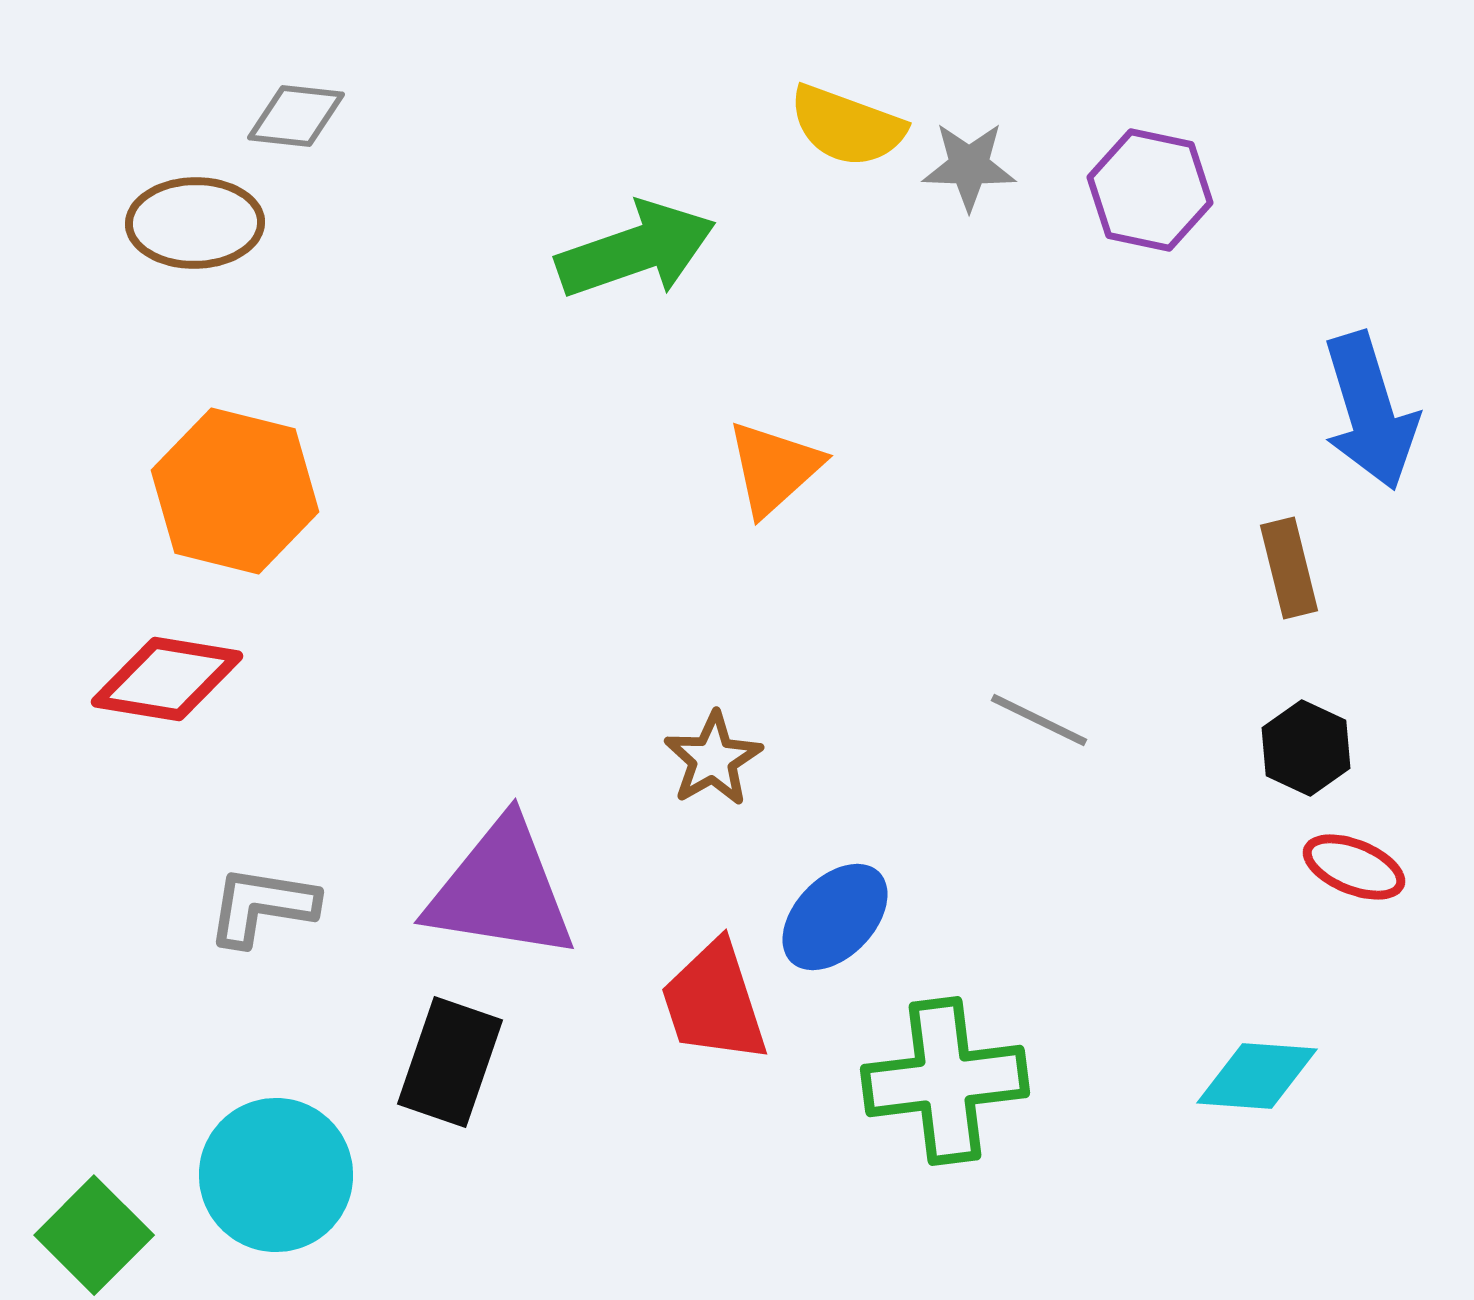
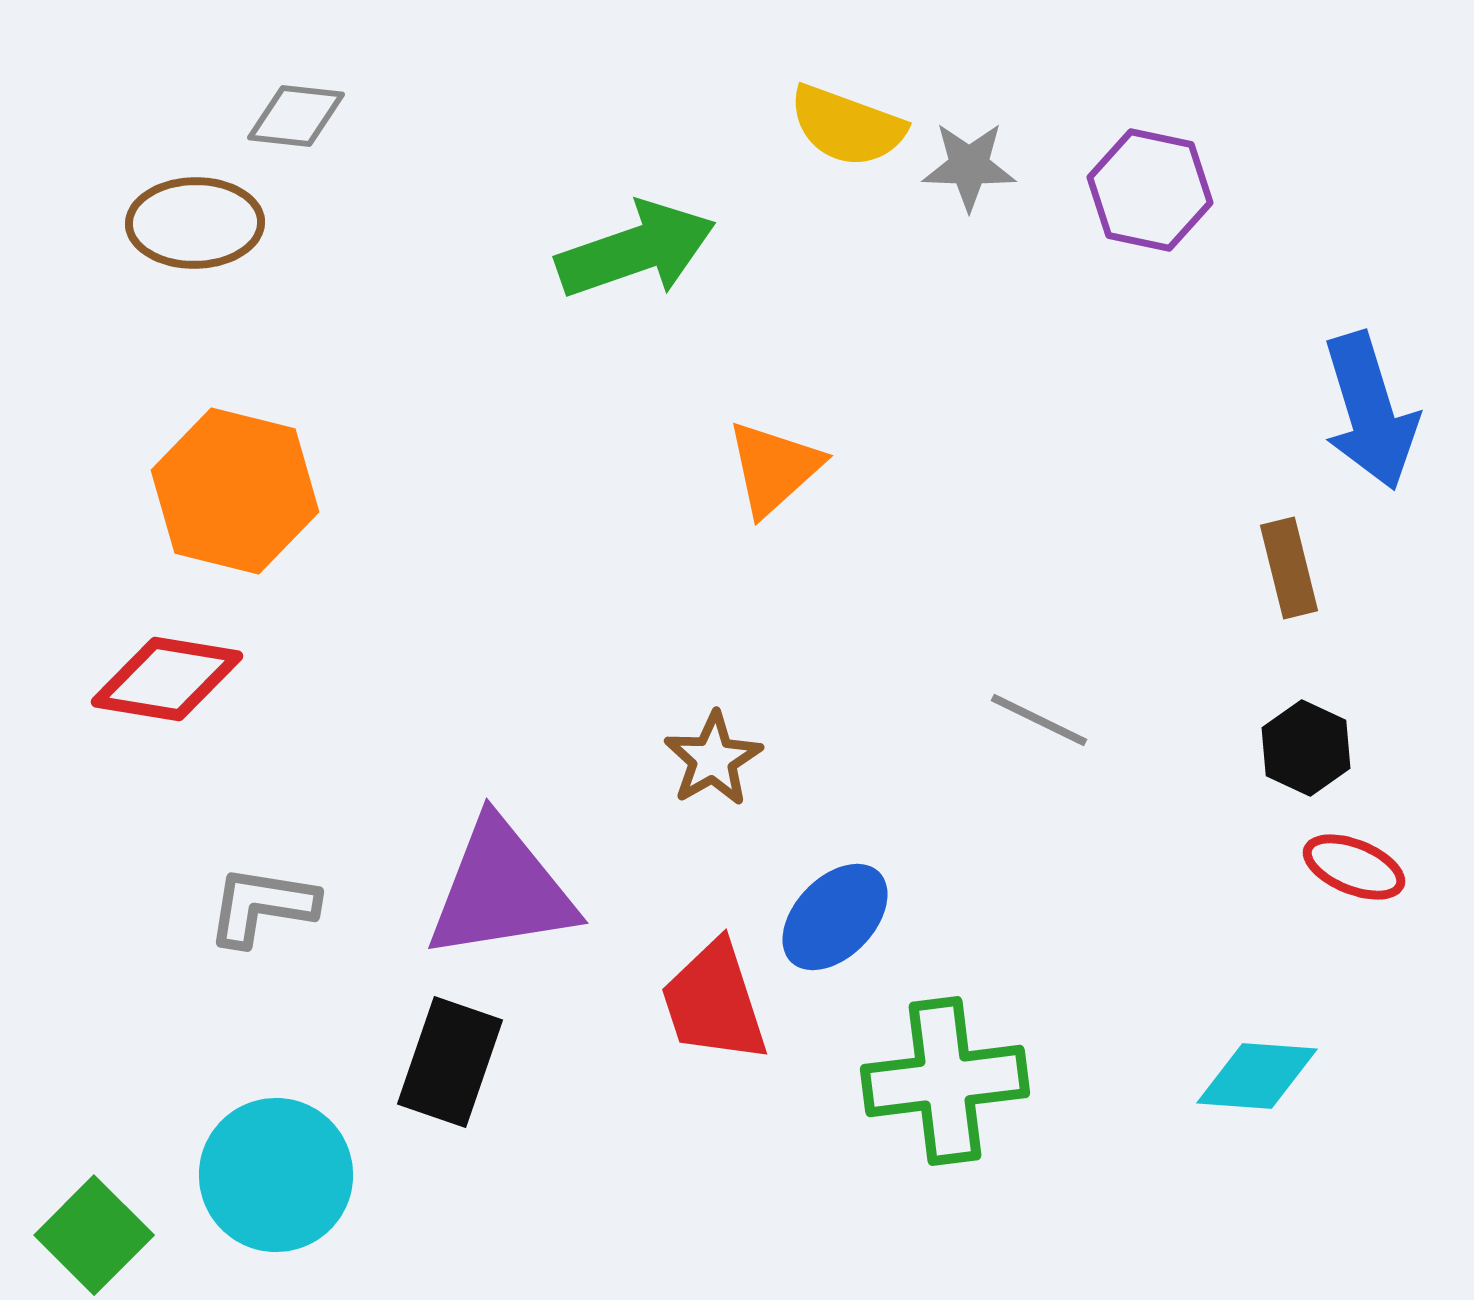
purple triangle: rotated 18 degrees counterclockwise
